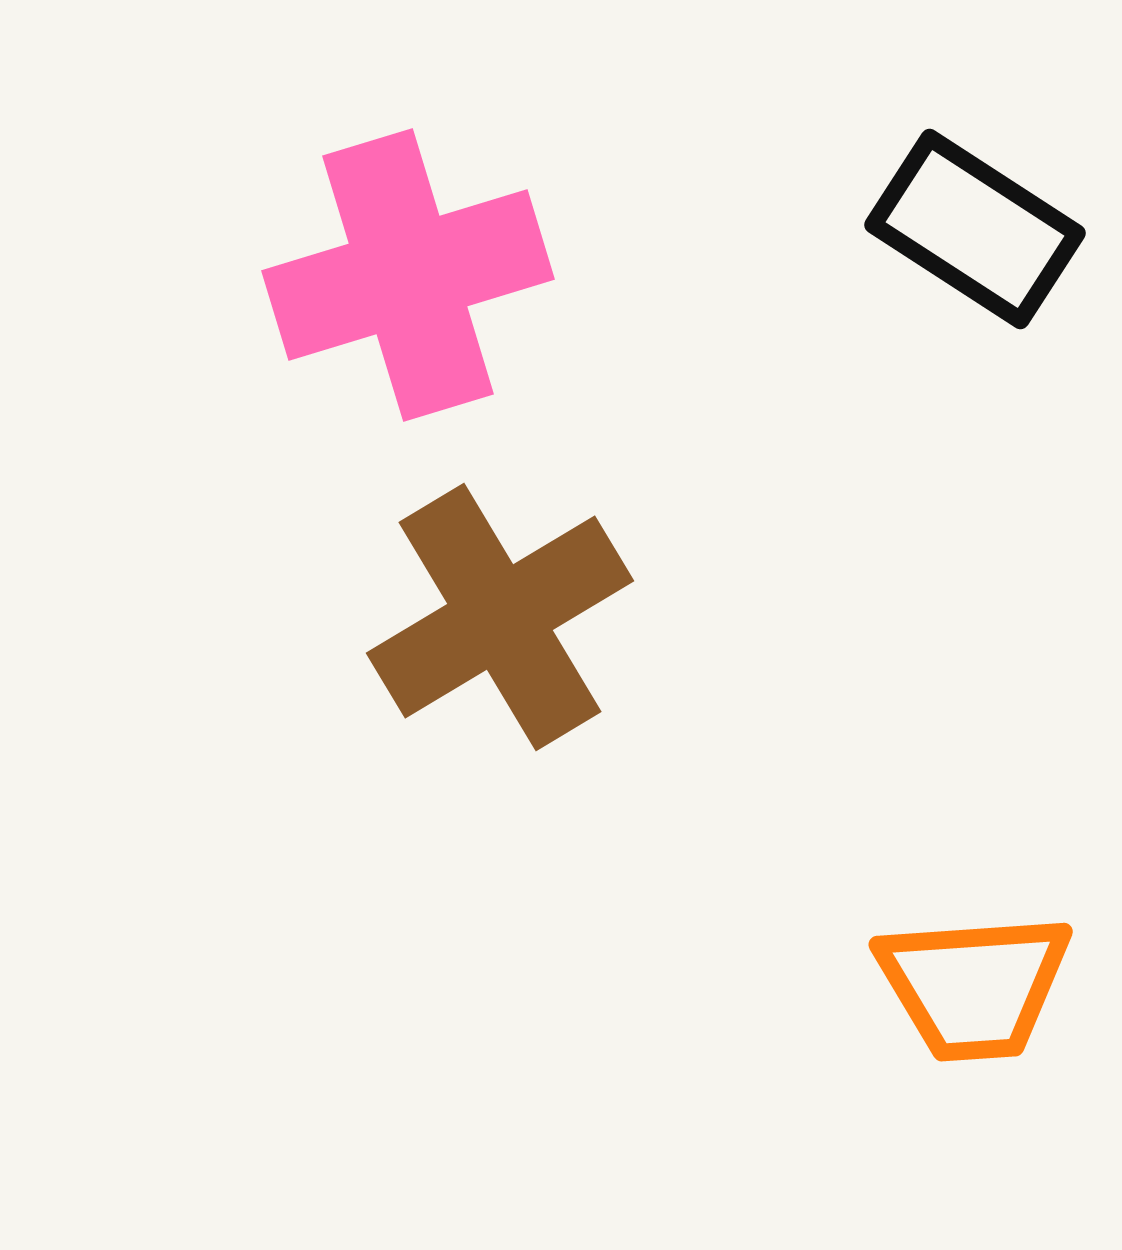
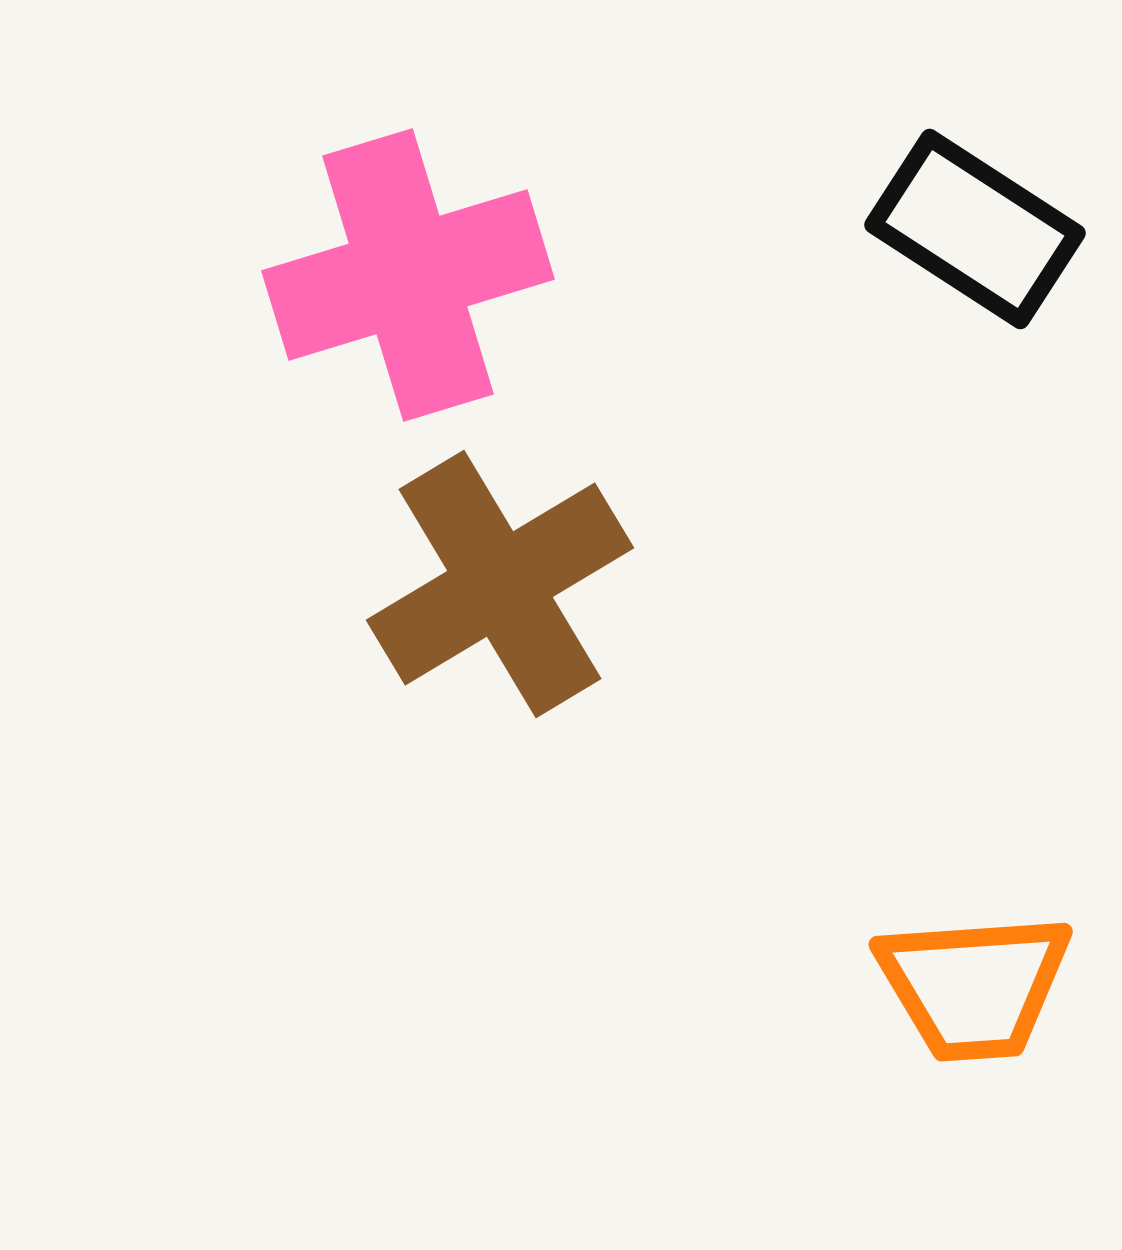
brown cross: moved 33 px up
